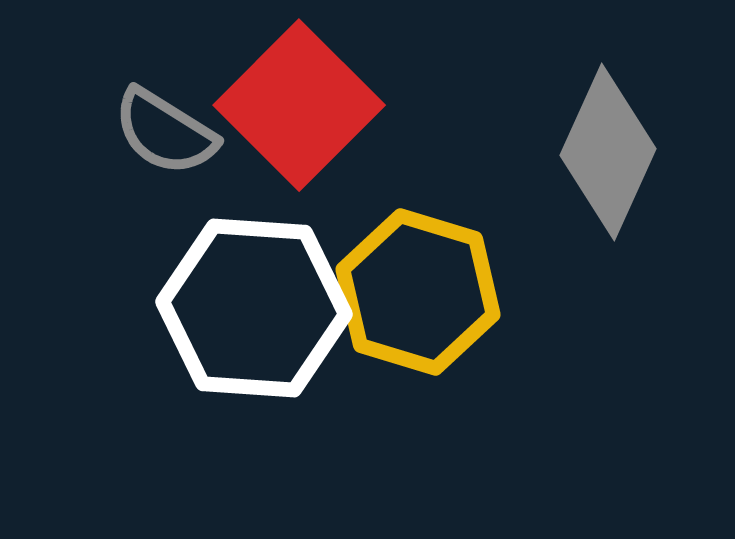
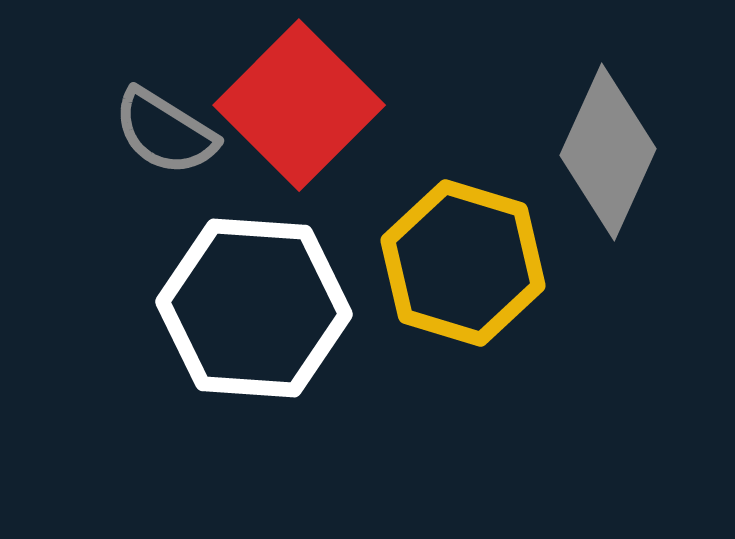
yellow hexagon: moved 45 px right, 29 px up
